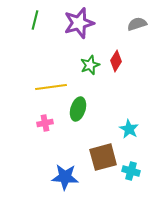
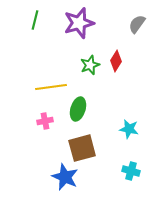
gray semicircle: rotated 36 degrees counterclockwise
pink cross: moved 2 px up
cyan star: rotated 18 degrees counterclockwise
brown square: moved 21 px left, 9 px up
blue star: rotated 20 degrees clockwise
